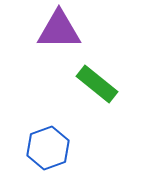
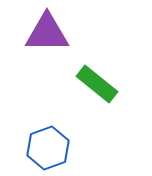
purple triangle: moved 12 px left, 3 px down
